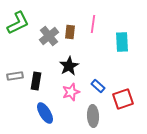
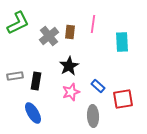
red square: rotated 10 degrees clockwise
blue ellipse: moved 12 px left
